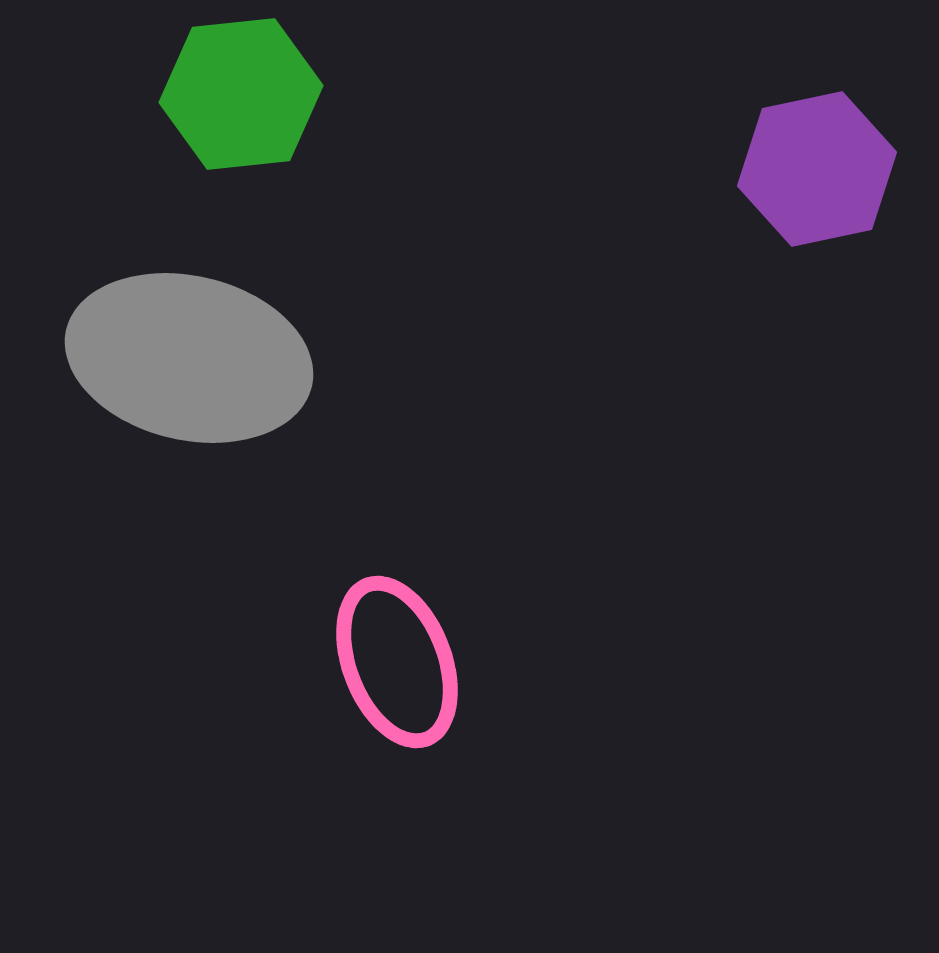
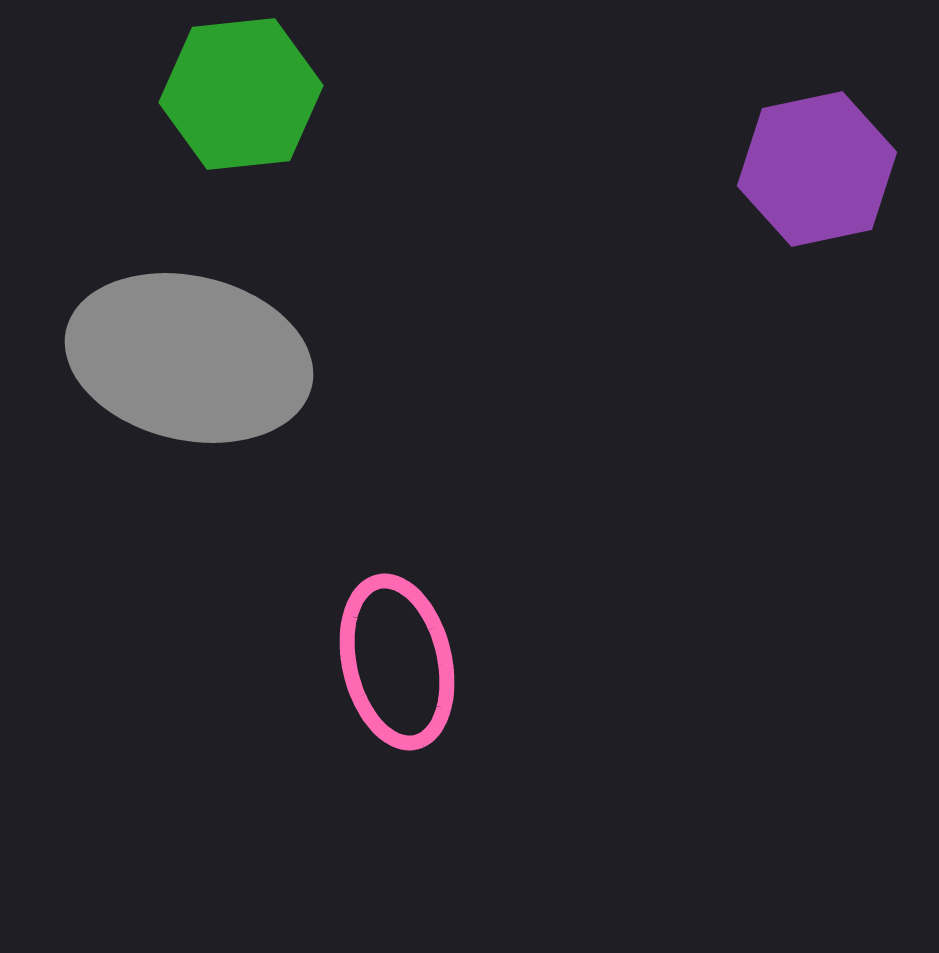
pink ellipse: rotated 8 degrees clockwise
